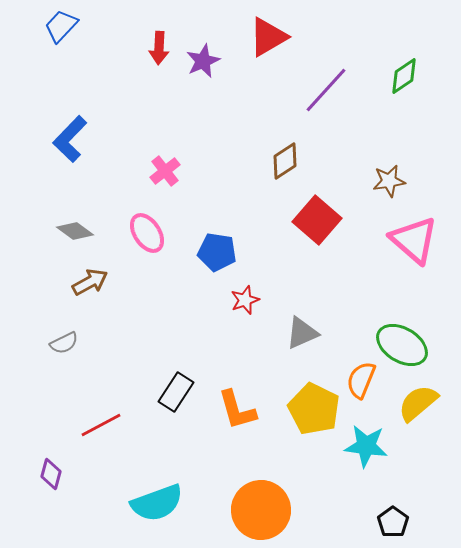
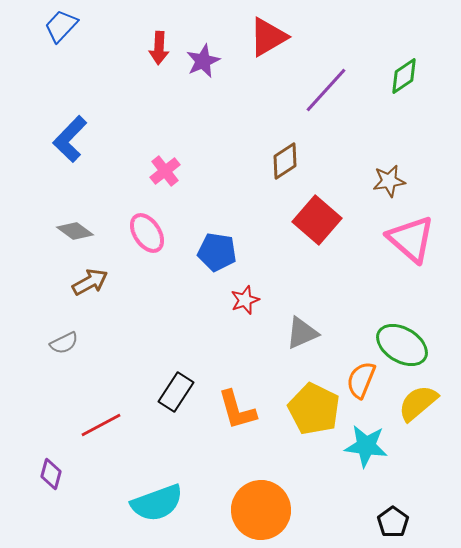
pink triangle: moved 3 px left, 1 px up
